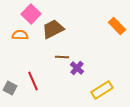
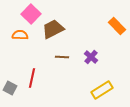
purple cross: moved 14 px right, 11 px up
red line: moved 1 px left, 3 px up; rotated 36 degrees clockwise
